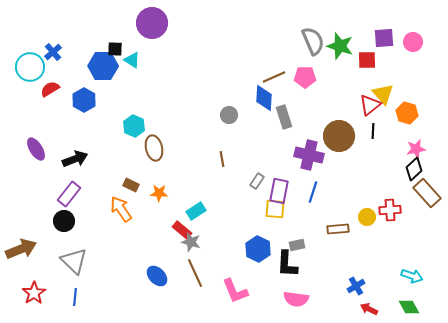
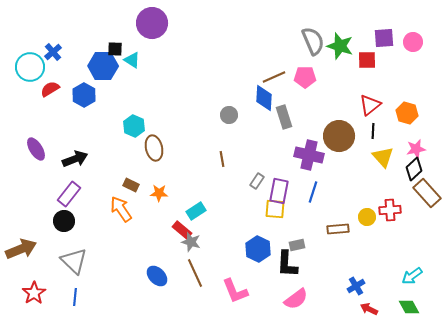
yellow triangle at (383, 94): moved 63 px down
blue hexagon at (84, 100): moved 5 px up
cyan arrow at (412, 276): rotated 125 degrees clockwise
pink semicircle at (296, 299): rotated 45 degrees counterclockwise
